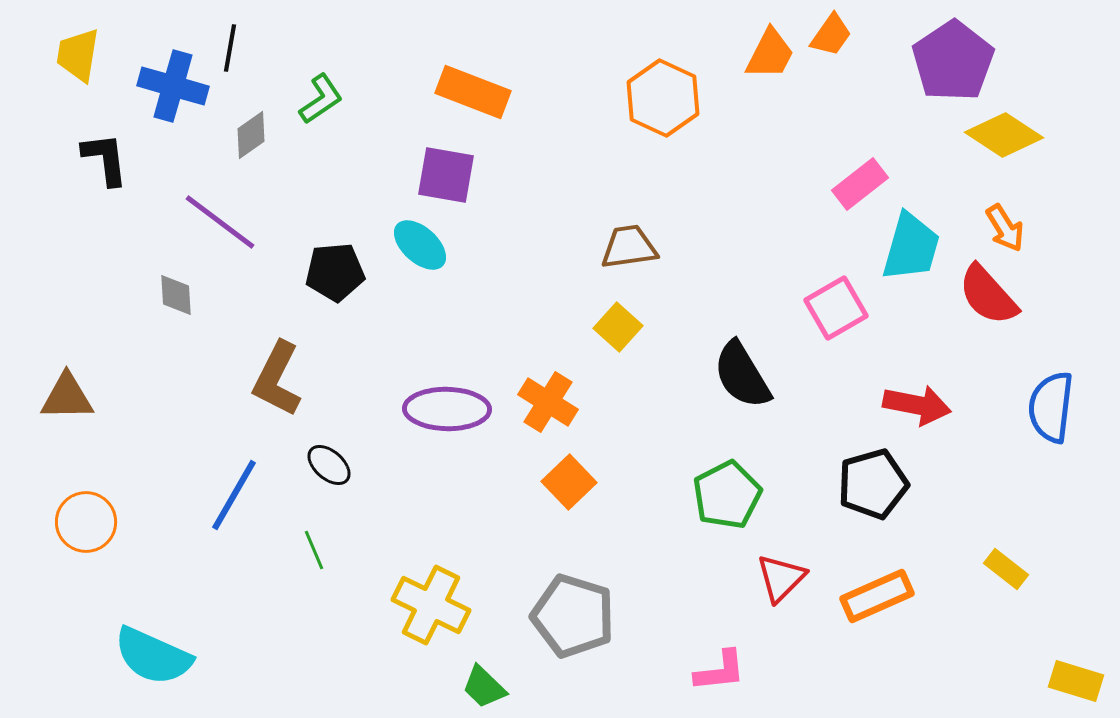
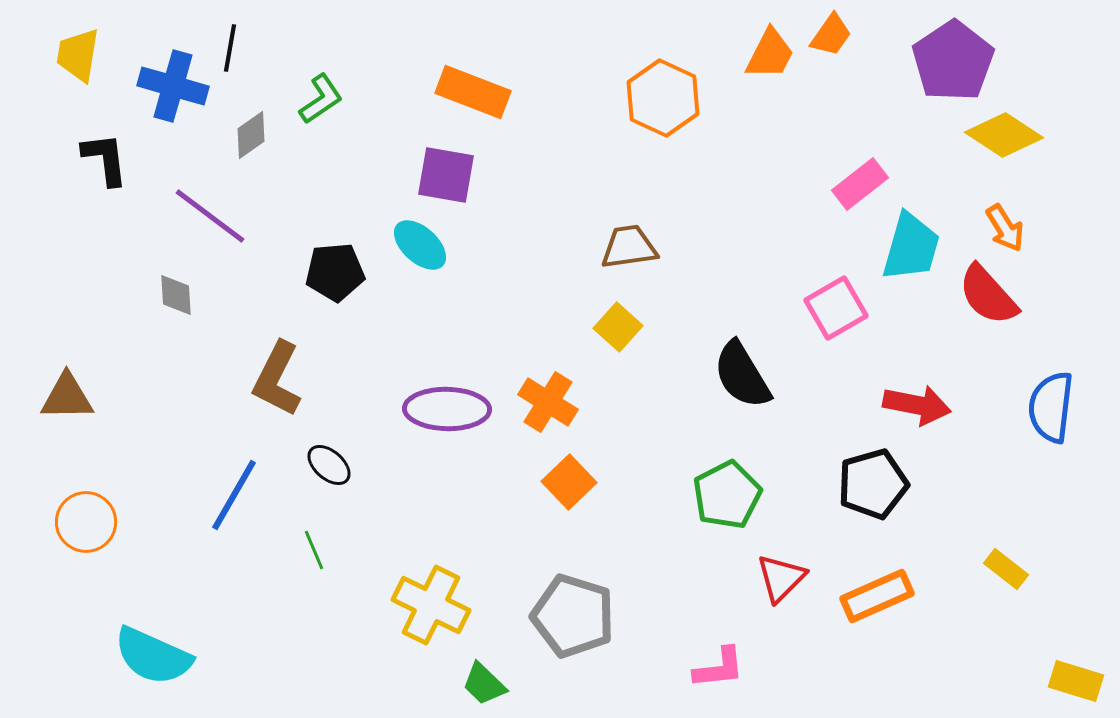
purple line at (220, 222): moved 10 px left, 6 px up
pink L-shape at (720, 671): moved 1 px left, 3 px up
green trapezoid at (484, 687): moved 3 px up
